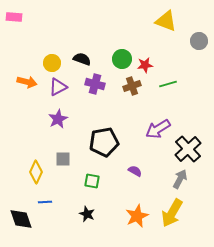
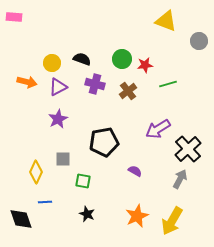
brown cross: moved 4 px left, 5 px down; rotated 18 degrees counterclockwise
green square: moved 9 px left
yellow arrow: moved 8 px down
